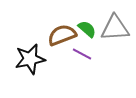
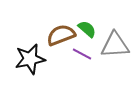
gray triangle: moved 17 px down
brown semicircle: moved 1 px left
